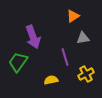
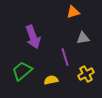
orange triangle: moved 4 px up; rotated 16 degrees clockwise
green trapezoid: moved 4 px right, 9 px down; rotated 15 degrees clockwise
